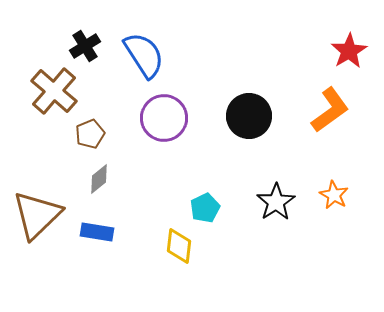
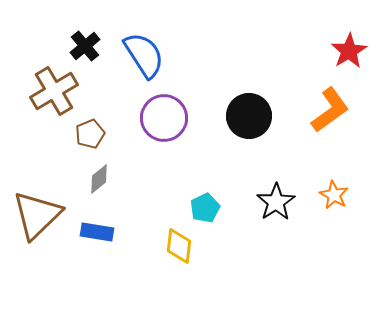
black cross: rotated 8 degrees counterclockwise
brown cross: rotated 18 degrees clockwise
